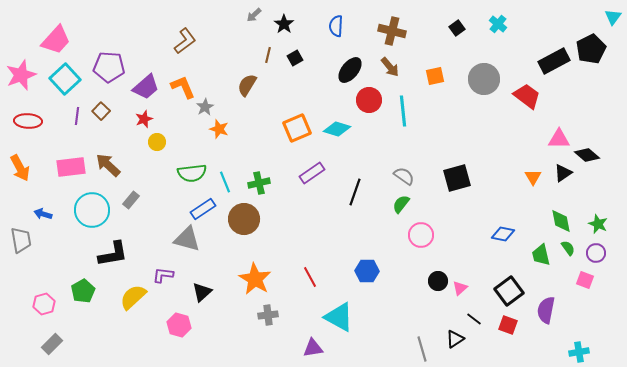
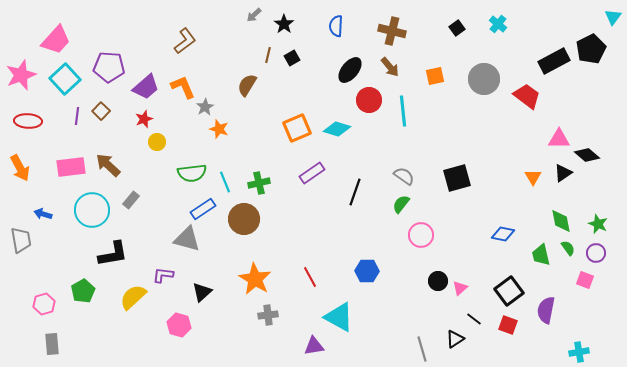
black square at (295, 58): moved 3 px left
gray rectangle at (52, 344): rotated 50 degrees counterclockwise
purple triangle at (313, 348): moved 1 px right, 2 px up
